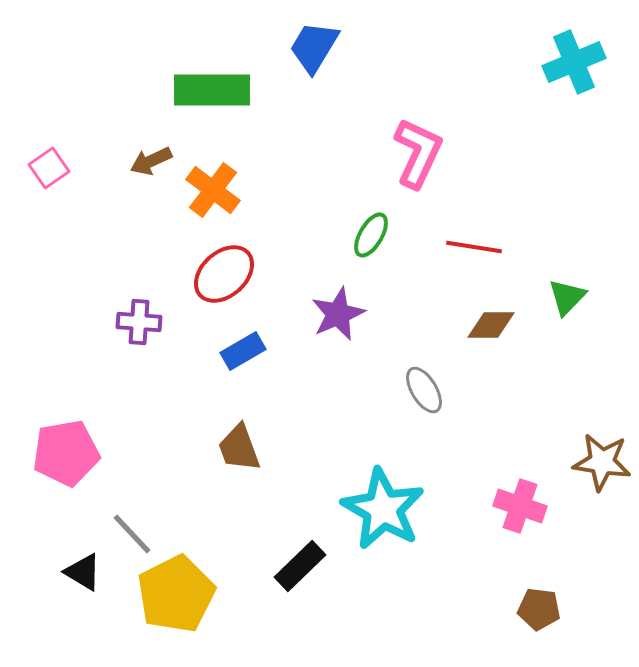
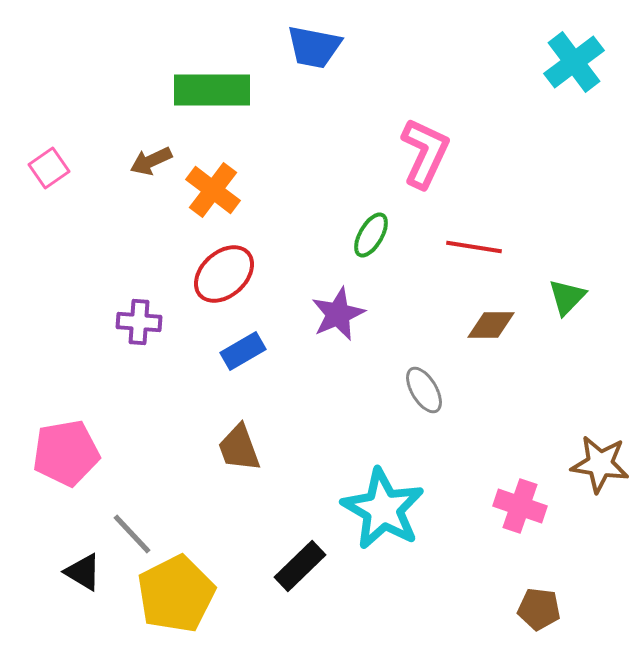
blue trapezoid: rotated 110 degrees counterclockwise
cyan cross: rotated 14 degrees counterclockwise
pink L-shape: moved 7 px right
brown star: moved 2 px left, 2 px down
